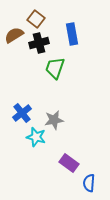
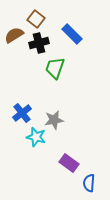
blue rectangle: rotated 35 degrees counterclockwise
